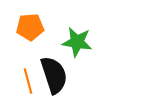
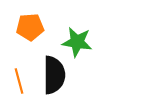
black semicircle: rotated 18 degrees clockwise
orange line: moved 9 px left
